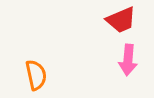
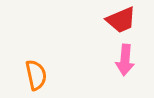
pink arrow: moved 3 px left
